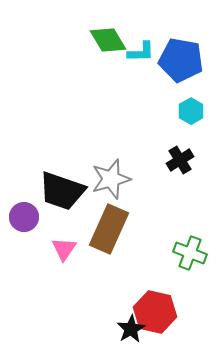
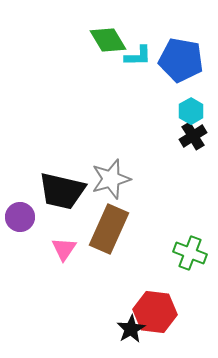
cyan L-shape: moved 3 px left, 4 px down
black cross: moved 13 px right, 24 px up
black trapezoid: rotated 6 degrees counterclockwise
purple circle: moved 4 px left
red hexagon: rotated 6 degrees counterclockwise
